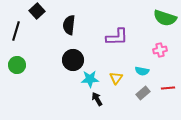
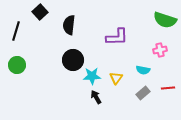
black square: moved 3 px right, 1 px down
green semicircle: moved 2 px down
cyan semicircle: moved 1 px right, 1 px up
cyan star: moved 2 px right, 3 px up
black arrow: moved 1 px left, 2 px up
